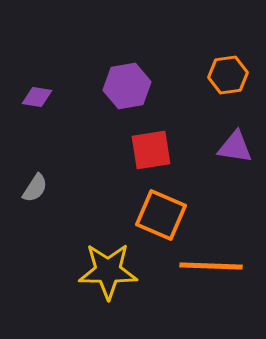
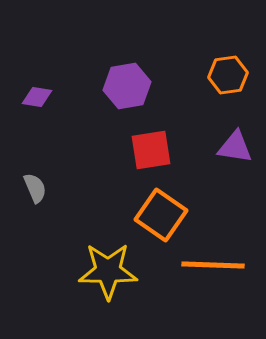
gray semicircle: rotated 56 degrees counterclockwise
orange square: rotated 12 degrees clockwise
orange line: moved 2 px right, 1 px up
